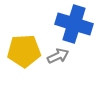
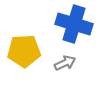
gray arrow: moved 7 px right, 7 px down
